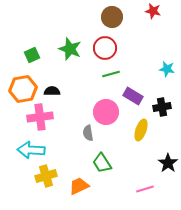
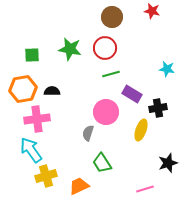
red star: moved 1 px left
green star: rotated 10 degrees counterclockwise
green square: rotated 21 degrees clockwise
purple rectangle: moved 1 px left, 2 px up
black cross: moved 4 px left, 1 px down
pink cross: moved 3 px left, 2 px down
gray semicircle: rotated 28 degrees clockwise
cyan arrow: rotated 52 degrees clockwise
black star: rotated 18 degrees clockwise
